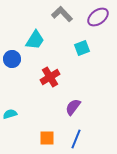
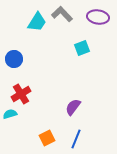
purple ellipse: rotated 45 degrees clockwise
cyan trapezoid: moved 2 px right, 18 px up
blue circle: moved 2 px right
red cross: moved 29 px left, 17 px down
orange square: rotated 28 degrees counterclockwise
